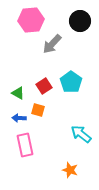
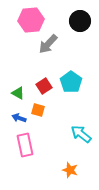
gray arrow: moved 4 px left
blue arrow: rotated 16 degrees clockwise
